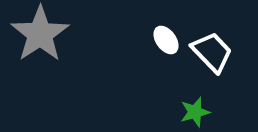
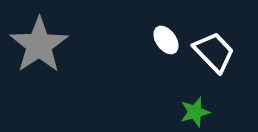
gray star: moved 1 px left, 11 px down
white trapezoid: moved 2 px right
